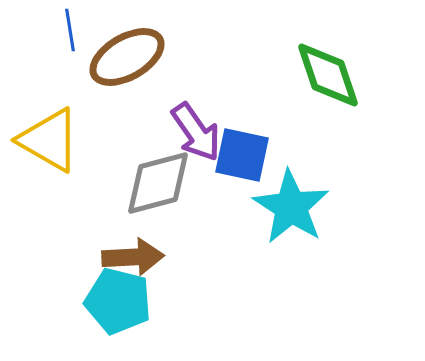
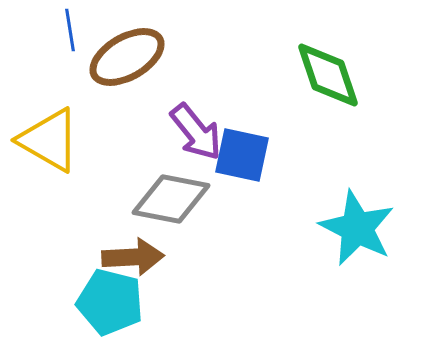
purple arrow: rotated 4 degrees counterclockwise
gray diamond: moved 13 px right, 16 px down; rotated 26 degrees clockwise
cyan star: moved 66 px right, 21 px down; rotated 6 degrees counterclockwise
cyan pentagon: moved 8 px left, 1 px down
